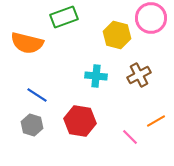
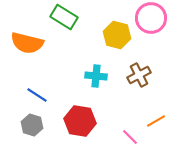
green rectangle: rotated 52 degrees clockwise
